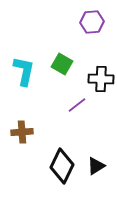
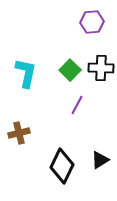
green square: moved 8 px right, 6 px down; rotated 15 degrees clockwise
cyan L-shape: moved 2 px right, 2 px down
black cross: moved 11 px up
purple line: rotated 24 degrees counterclockwise
brown cross: moved 3 px left, 1 px down; rotated 10 degrees counterclockwise
black triangle: moved 4 px right, 6 px up
